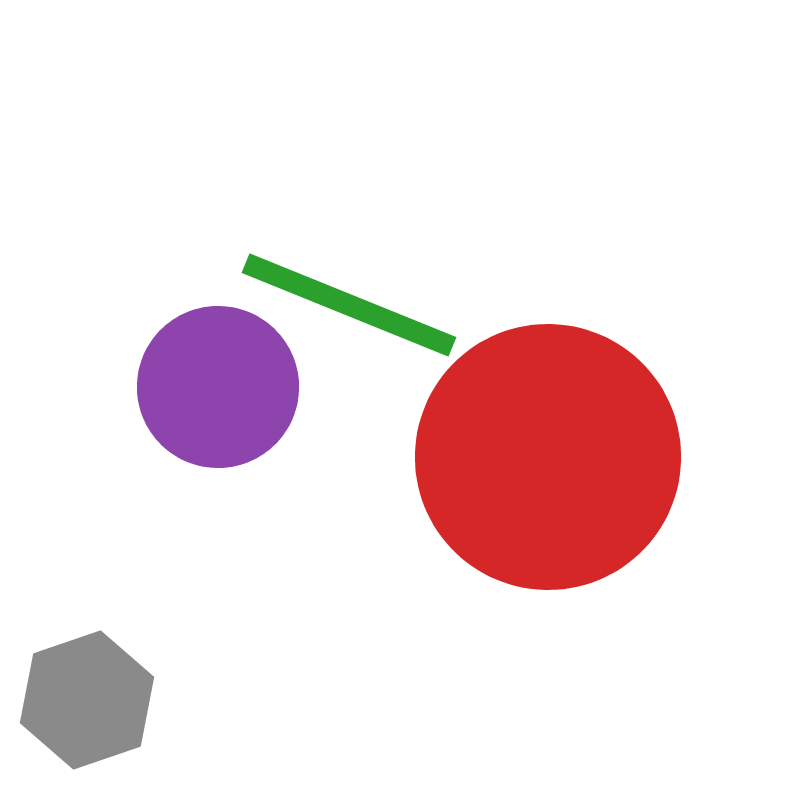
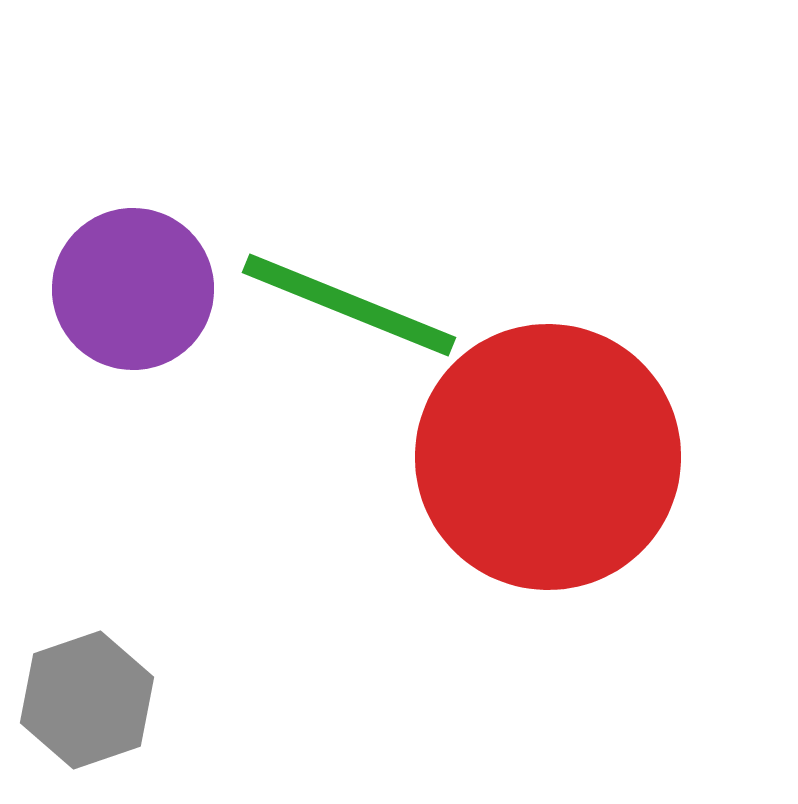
purple circle: moved 85 px left, 98 px up
